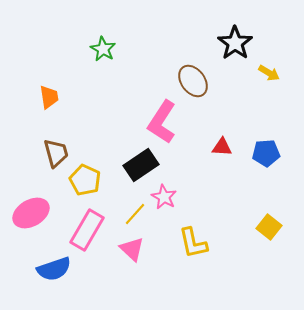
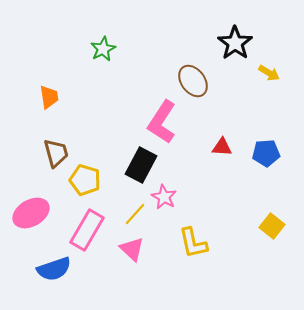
green star: rotated 15 degrees clockwise
black rectangle: rotated 28 degrees counterclockwise
yellow pentagon: rotated 8 degrees counterclockwise
yellow square: moved 3 px right, 1 px up
